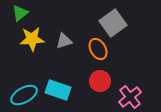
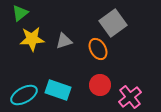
red circle: moved 4 px down
